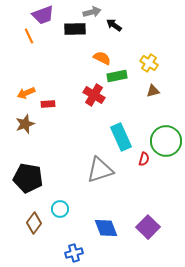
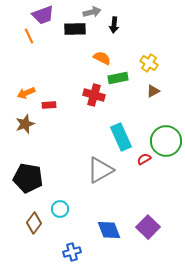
black arrow: rotated 119 degrees counterclockwise
green rectangle: moved 1 px right, 2 px down
brown triangle: rotated 16 degrees counterclockwise
red cross: rotated 15 degrees counterclockwise
red rectangle: moved 1 px right, 1 px down
red semicircle: rotated 136 degrees counterclockwise
gray triangle: rotated 12 degrees counterclockwise
blue diamond: moved 3 px right, 2 px down
blue cross: moved 2 px left, 1 px up
